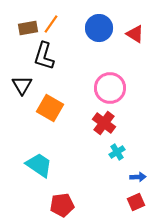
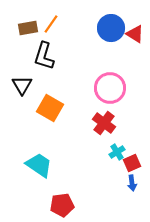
blue circle: moved 12 px right
blue arrow: moved 6 px left, 6 px down; rotated 84 degrees clockwise
red square: moved 4 px left, 39 px up
